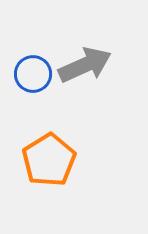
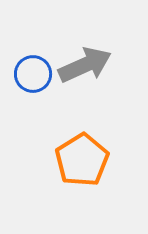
orange pentagon: moved 33 px right
